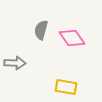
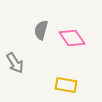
gray arrow: rotated 55 degrees clockwise
yellow rectangle: moved 2 px up
